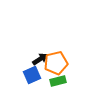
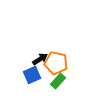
orange pentagon: rotated 25 degrees clockwise
green rectangle: rotated 35 degrees counterclockwise
